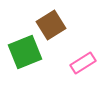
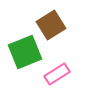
pink rectangle: moved 26 px left, 11 px down
